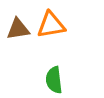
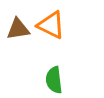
orange triangle: rotated 36 degrees clockwise
